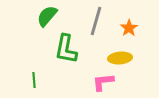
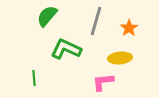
green L-shape: rotated 104 degrees clockwise
green line: moved 2 px up
